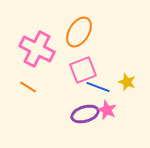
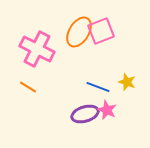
pink square: moved 18 px right, 39 px up
